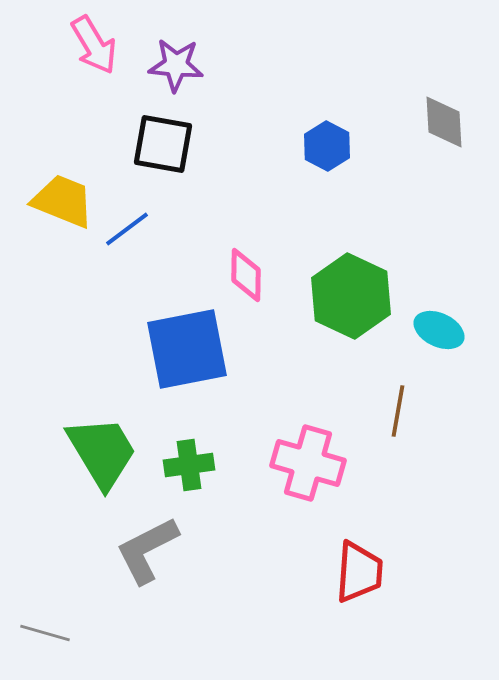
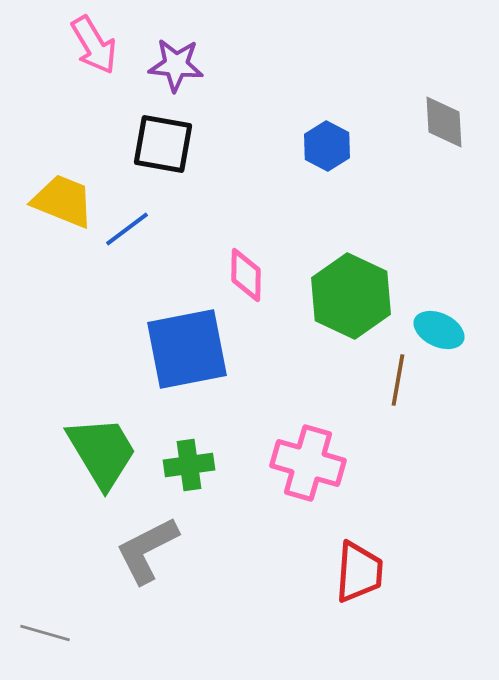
brown line: moved 31 px up
